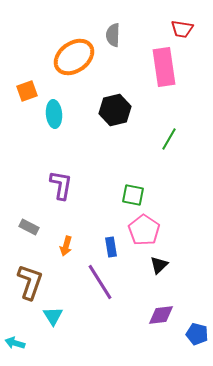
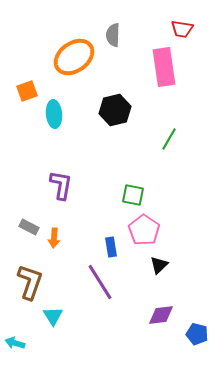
orange arrow: moved 12 px left, 8 px up; rotated 12 degrees counterclockwise
